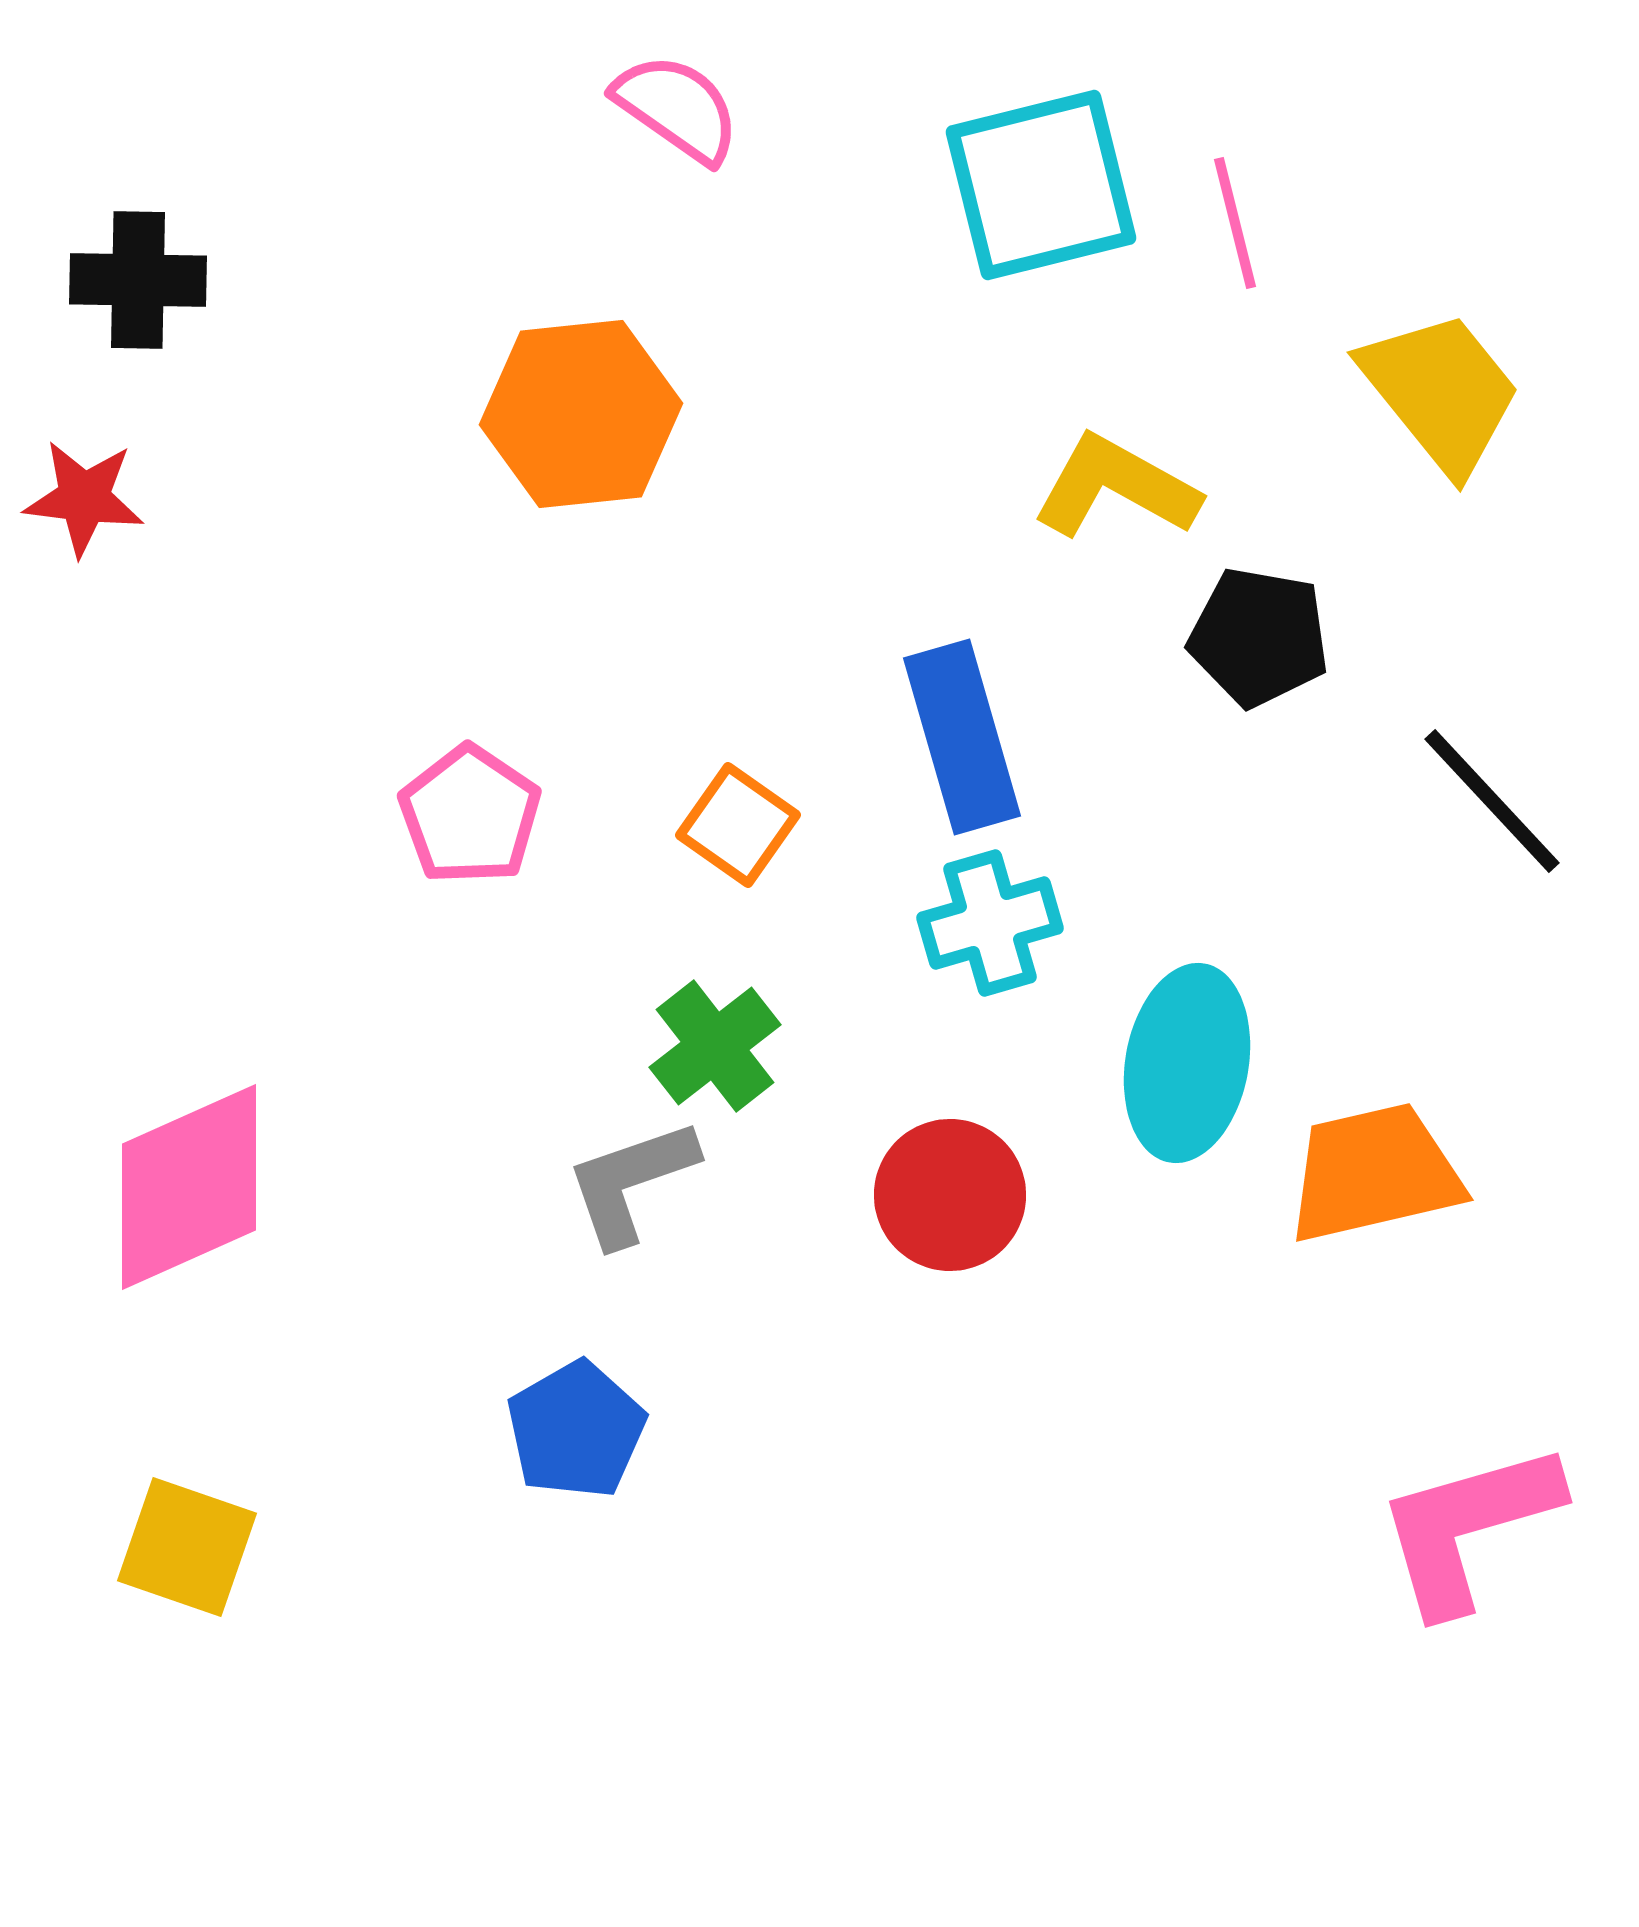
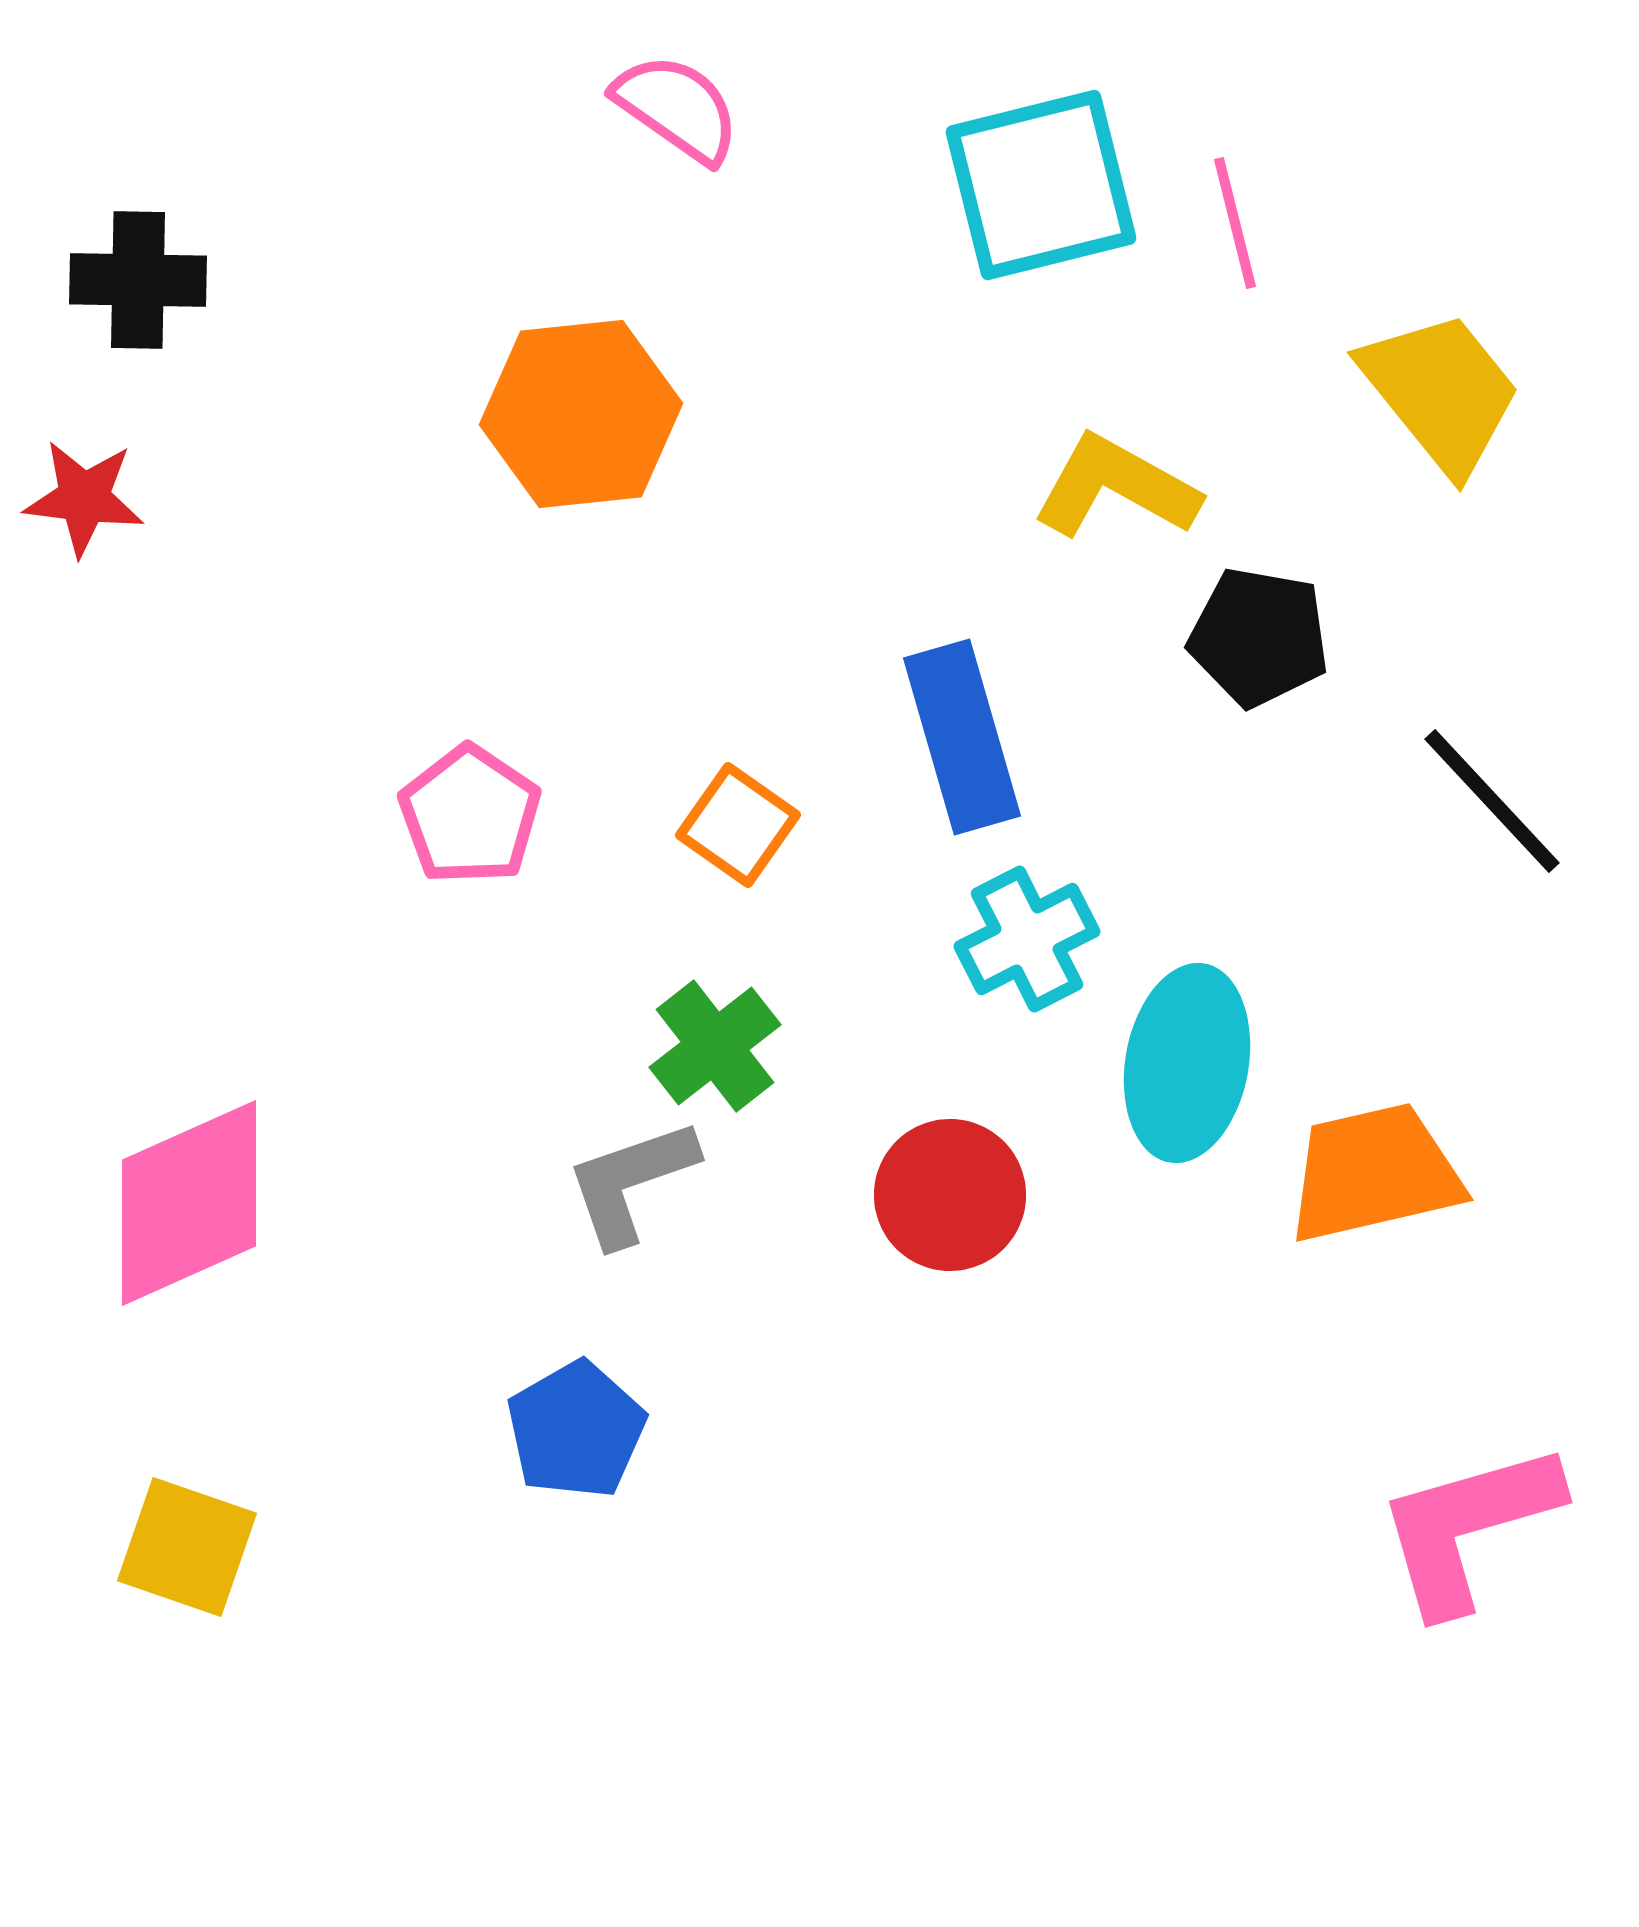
cyan cross: moved 37 px right, 16 px down; rotated 11 degrees counterclockwise
pink diamond: moved 16 px down
